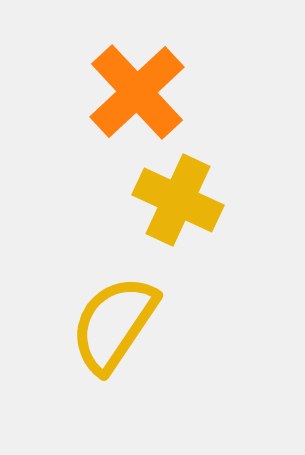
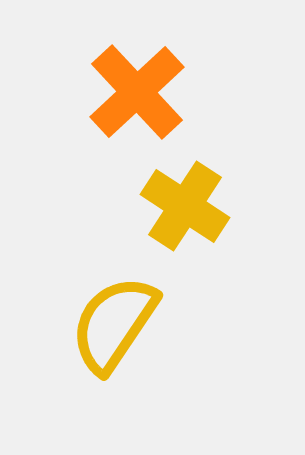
yellow cross: moved 7 px right, 6 px down; rotated 8 degrees clockwise
